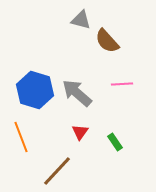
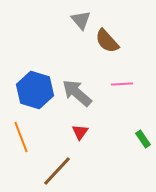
gray triangle: rotated 35 degrees clockwise
green rectangle: moved 28 px right, 3 px up
